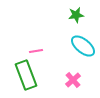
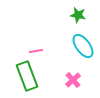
green star: moved 2 px right; rotated 21 degrees clockwise
cyan ellipse: rotated 15 degrees clockwise
green rectangle: moved 1 px right, 1 px down
